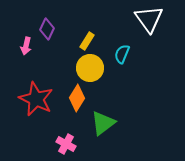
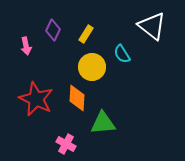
white triangle: moved 3 px right, 7 px down; rotated 16 degrees counterclockwise
purple diamond: moved 6 px right, 1 px down
yellow rectangle: moved 1 px left, 7 px up
pink arrow: rotated 24 degrees counterclockwise
cyan semicircle: rotated 54 degrees counterclockwise
yellow circle: moved 2 px right, 1 px up
orange diamond: rotated 28 degrees counterclockwise
green triangle: rotated 32 degrees clockwise
